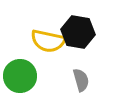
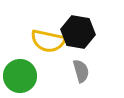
gray semicircle: moved 9 px up
